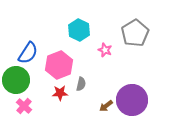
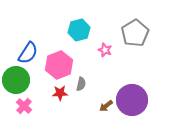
cyan hexagon: rotated 20 degrees clockwise
